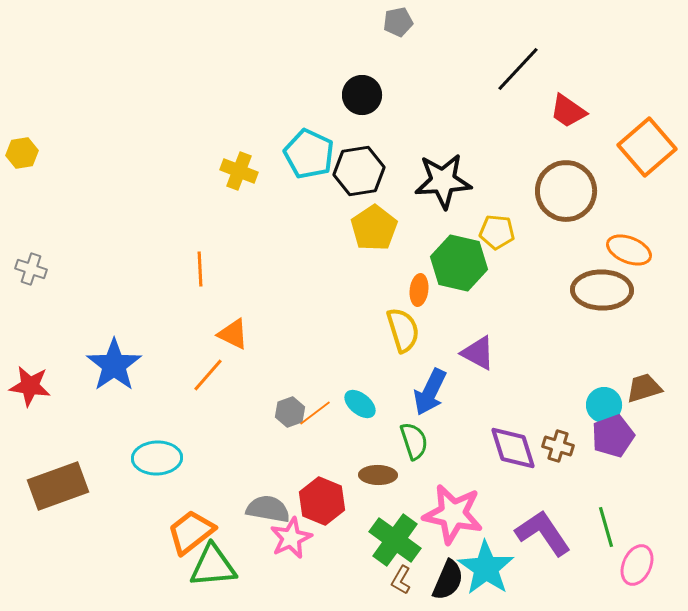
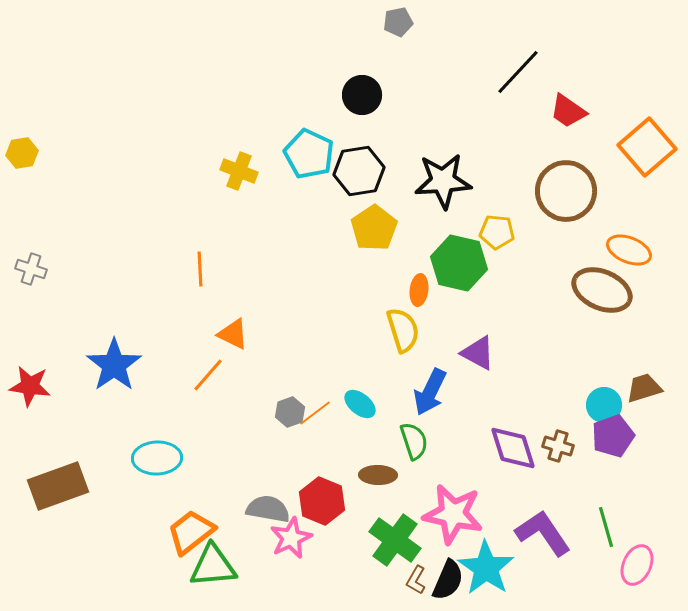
black line at (518, 69): moved 3 px down
brown ellipse at (602, 290): rotated 22 degrees clockwise
brown L-shape at (401, 580): moved 15 px right
